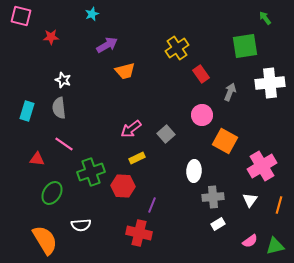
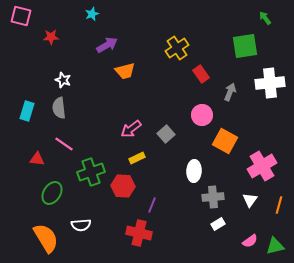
orange semicircle: moved 1 px right, 2 px up
